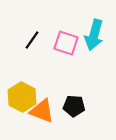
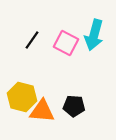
pink square: rotated 10 degrees clockwise
yellow hexagon: rotated 12 degrees counterclockwise
orange triangle: rotated 16 degrees counterclockwise
